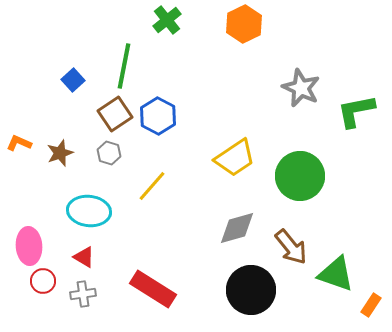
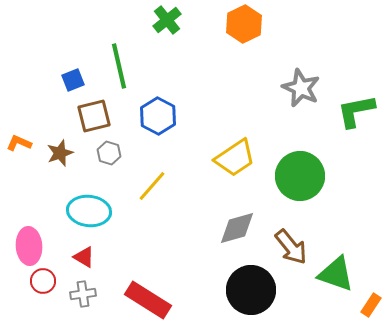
green line: moved 5 px left; rotated 24 degrees counterclockwise
blue square: rotated 20 degrees clockwise
brown square: moved 21 px left, 2 px down; rotated 20 degrees clockwise
red rectangle: moved 5 px left, 11 px down
